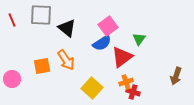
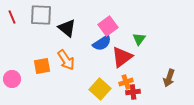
red line: moved 3 px up
brown arrow: moved 7 px left, 2 px down
yellow square: moved 8 px right, 1 px down
red cross: rotated 24 degrees counterclockwise
